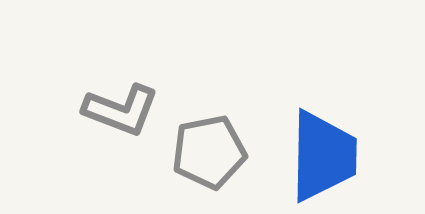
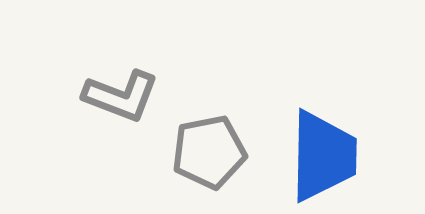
gray L-shape: moved 14 px up
